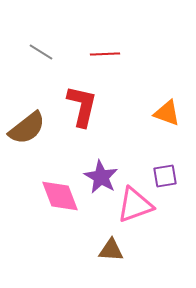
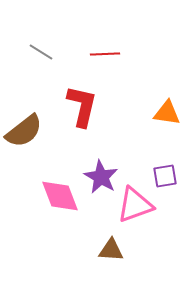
orange triangle: rotated 12 degrees counterclockwise
brown semicircle: moved 3 px left, 3 px down
